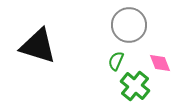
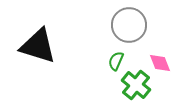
green cross: moved 1 px right, 1 px up
